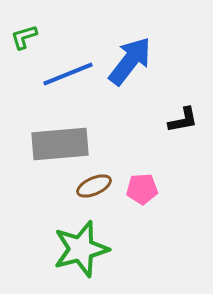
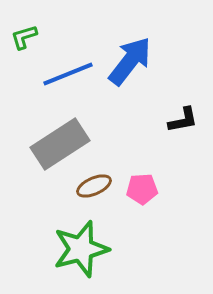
gray rectangle: rotated 28 degrees counterclockwise
